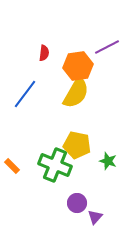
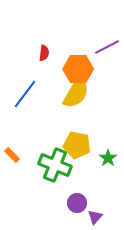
orange hexagon: moved 3 px down; rotated 8 degrees clockwise
green star: moved 3 px up; rotated 18 degrees clockwise
orange rectangle: moved 11 px up
